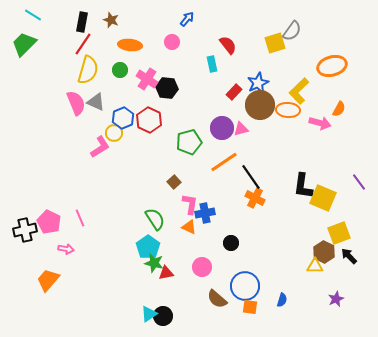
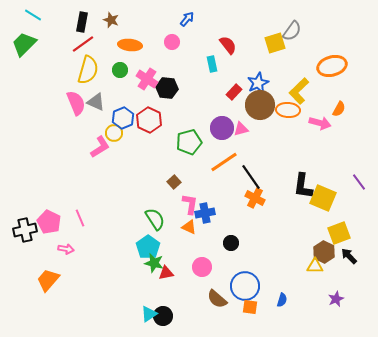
red line at (83, 44): rotated 20 degrees clockwise
